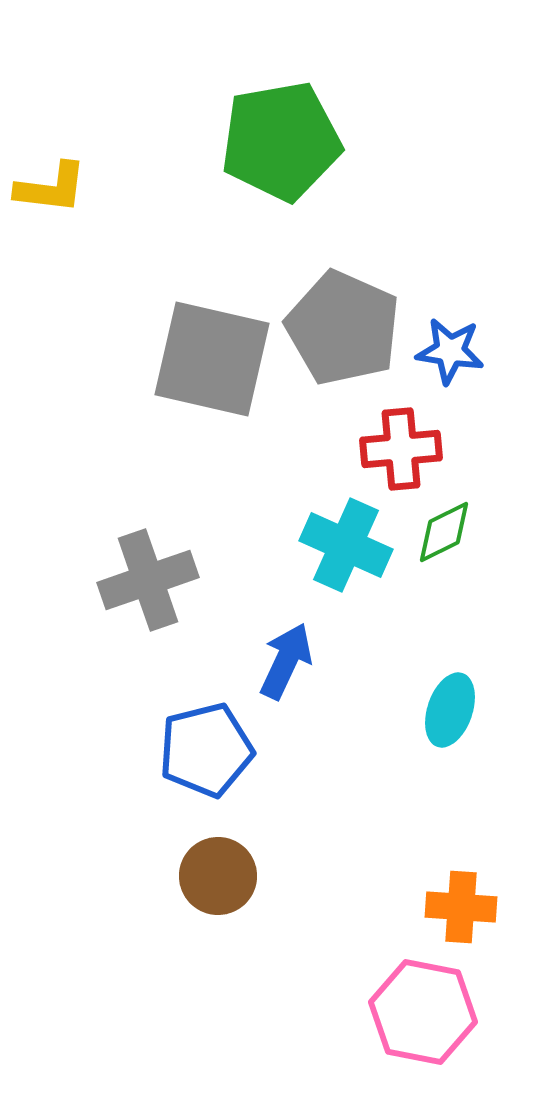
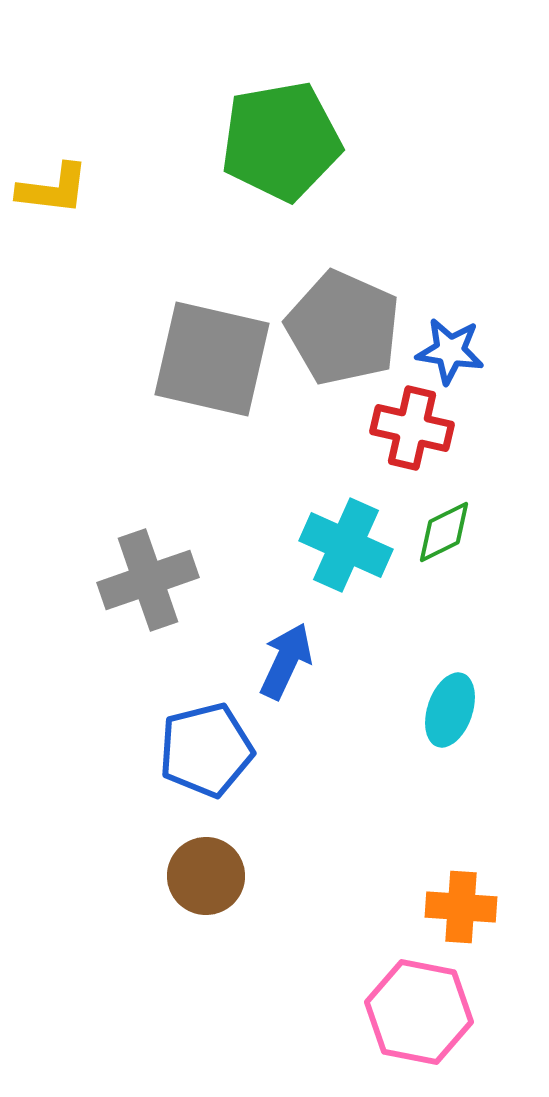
yellow L-shape: moved 2 px right, 1 px down
red cross: moved 11 px right, 21 px up; rotated 18 degrees clockwise
brown circle: moved 12 px left
pink hexagon: moved 4 px left
